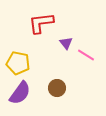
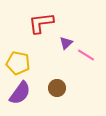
purple triangle: rotated 24 degrees clockwise
